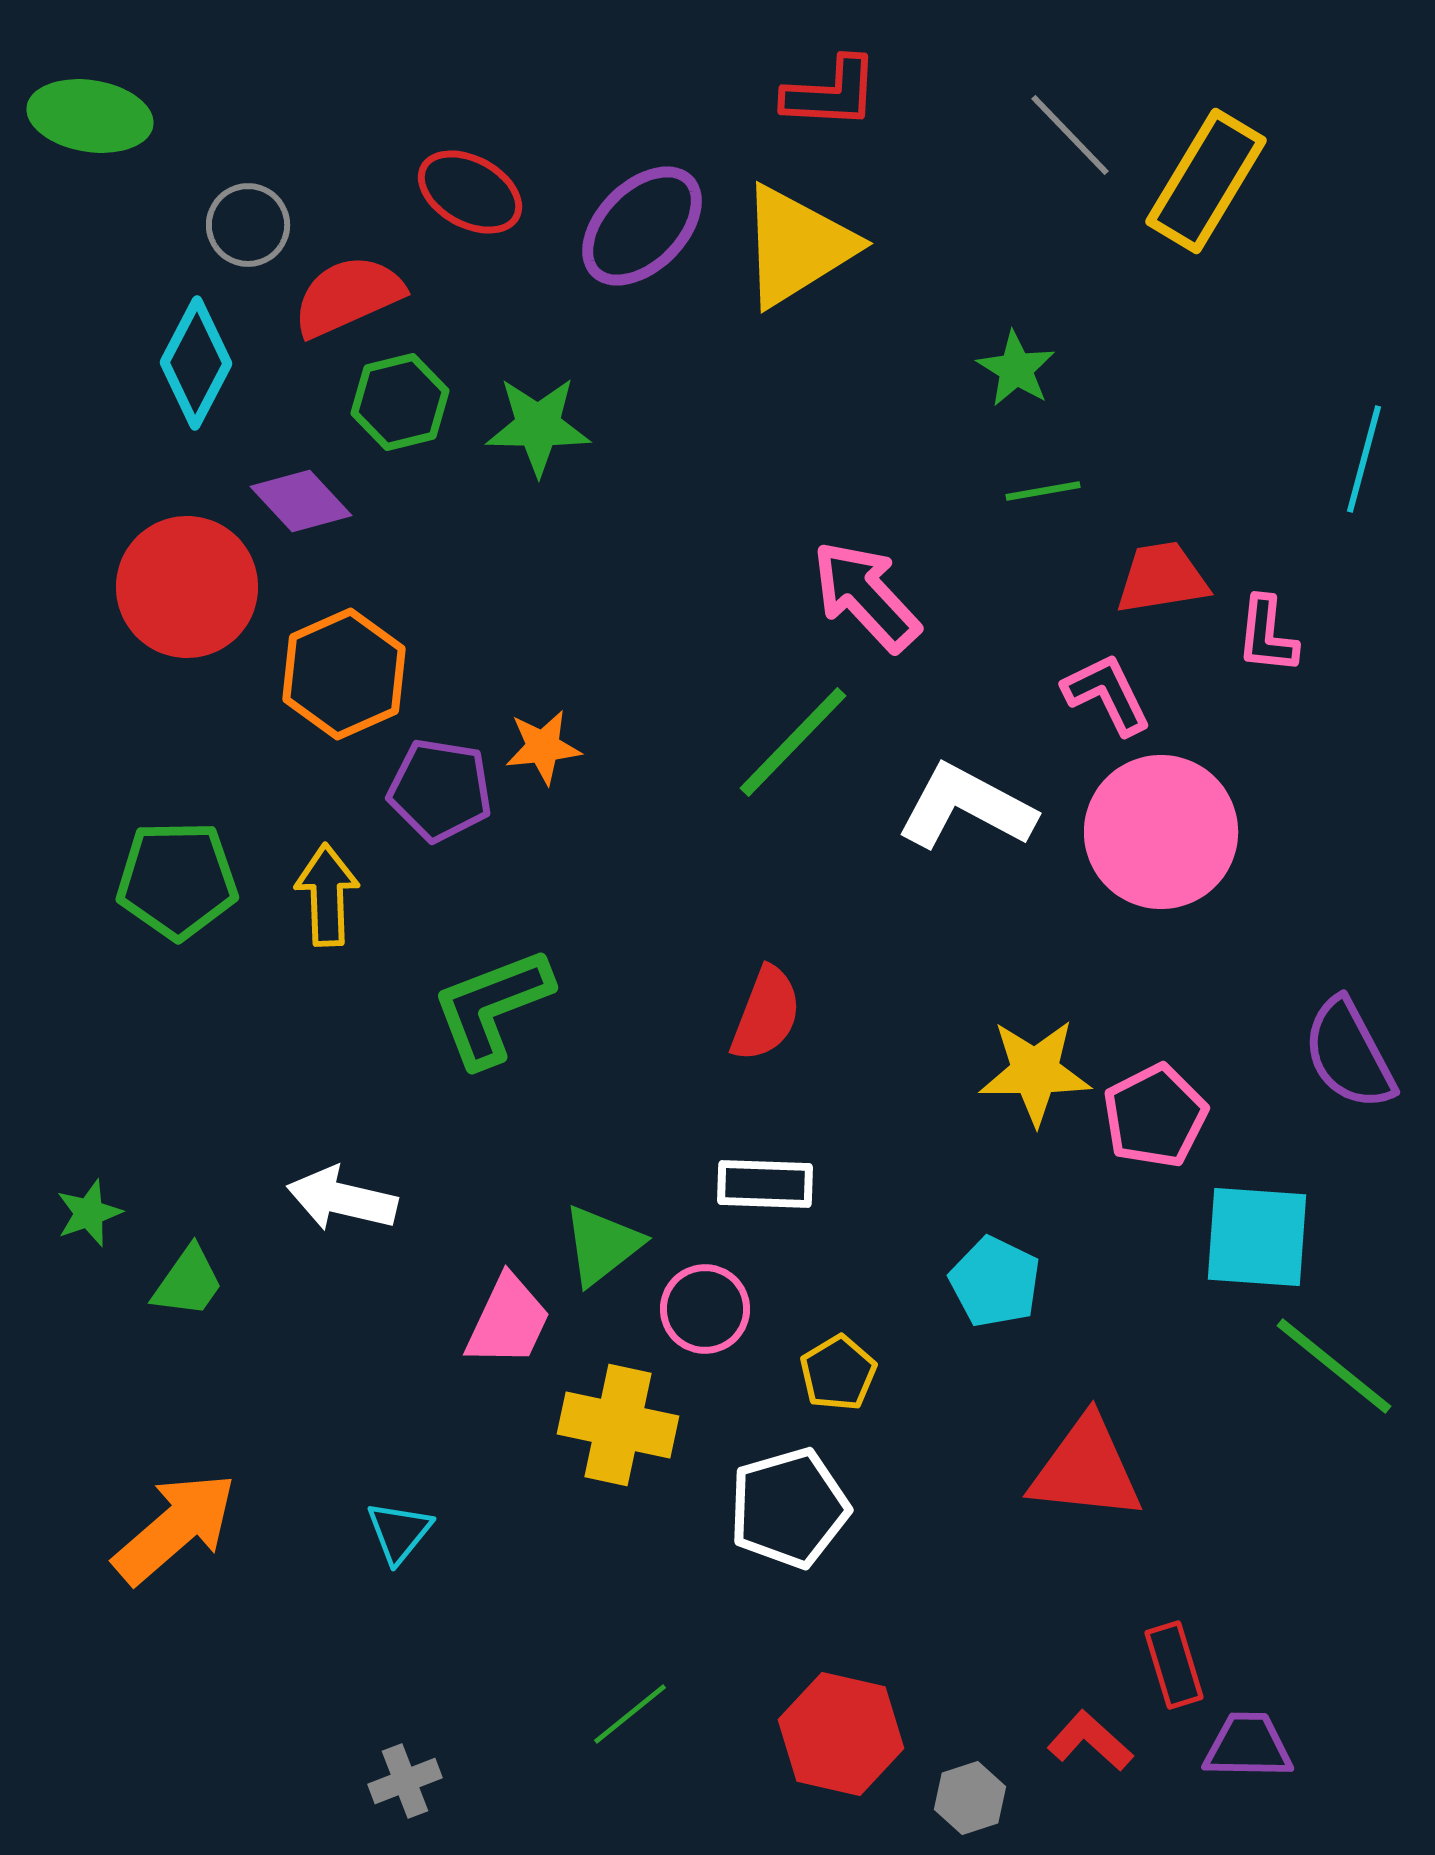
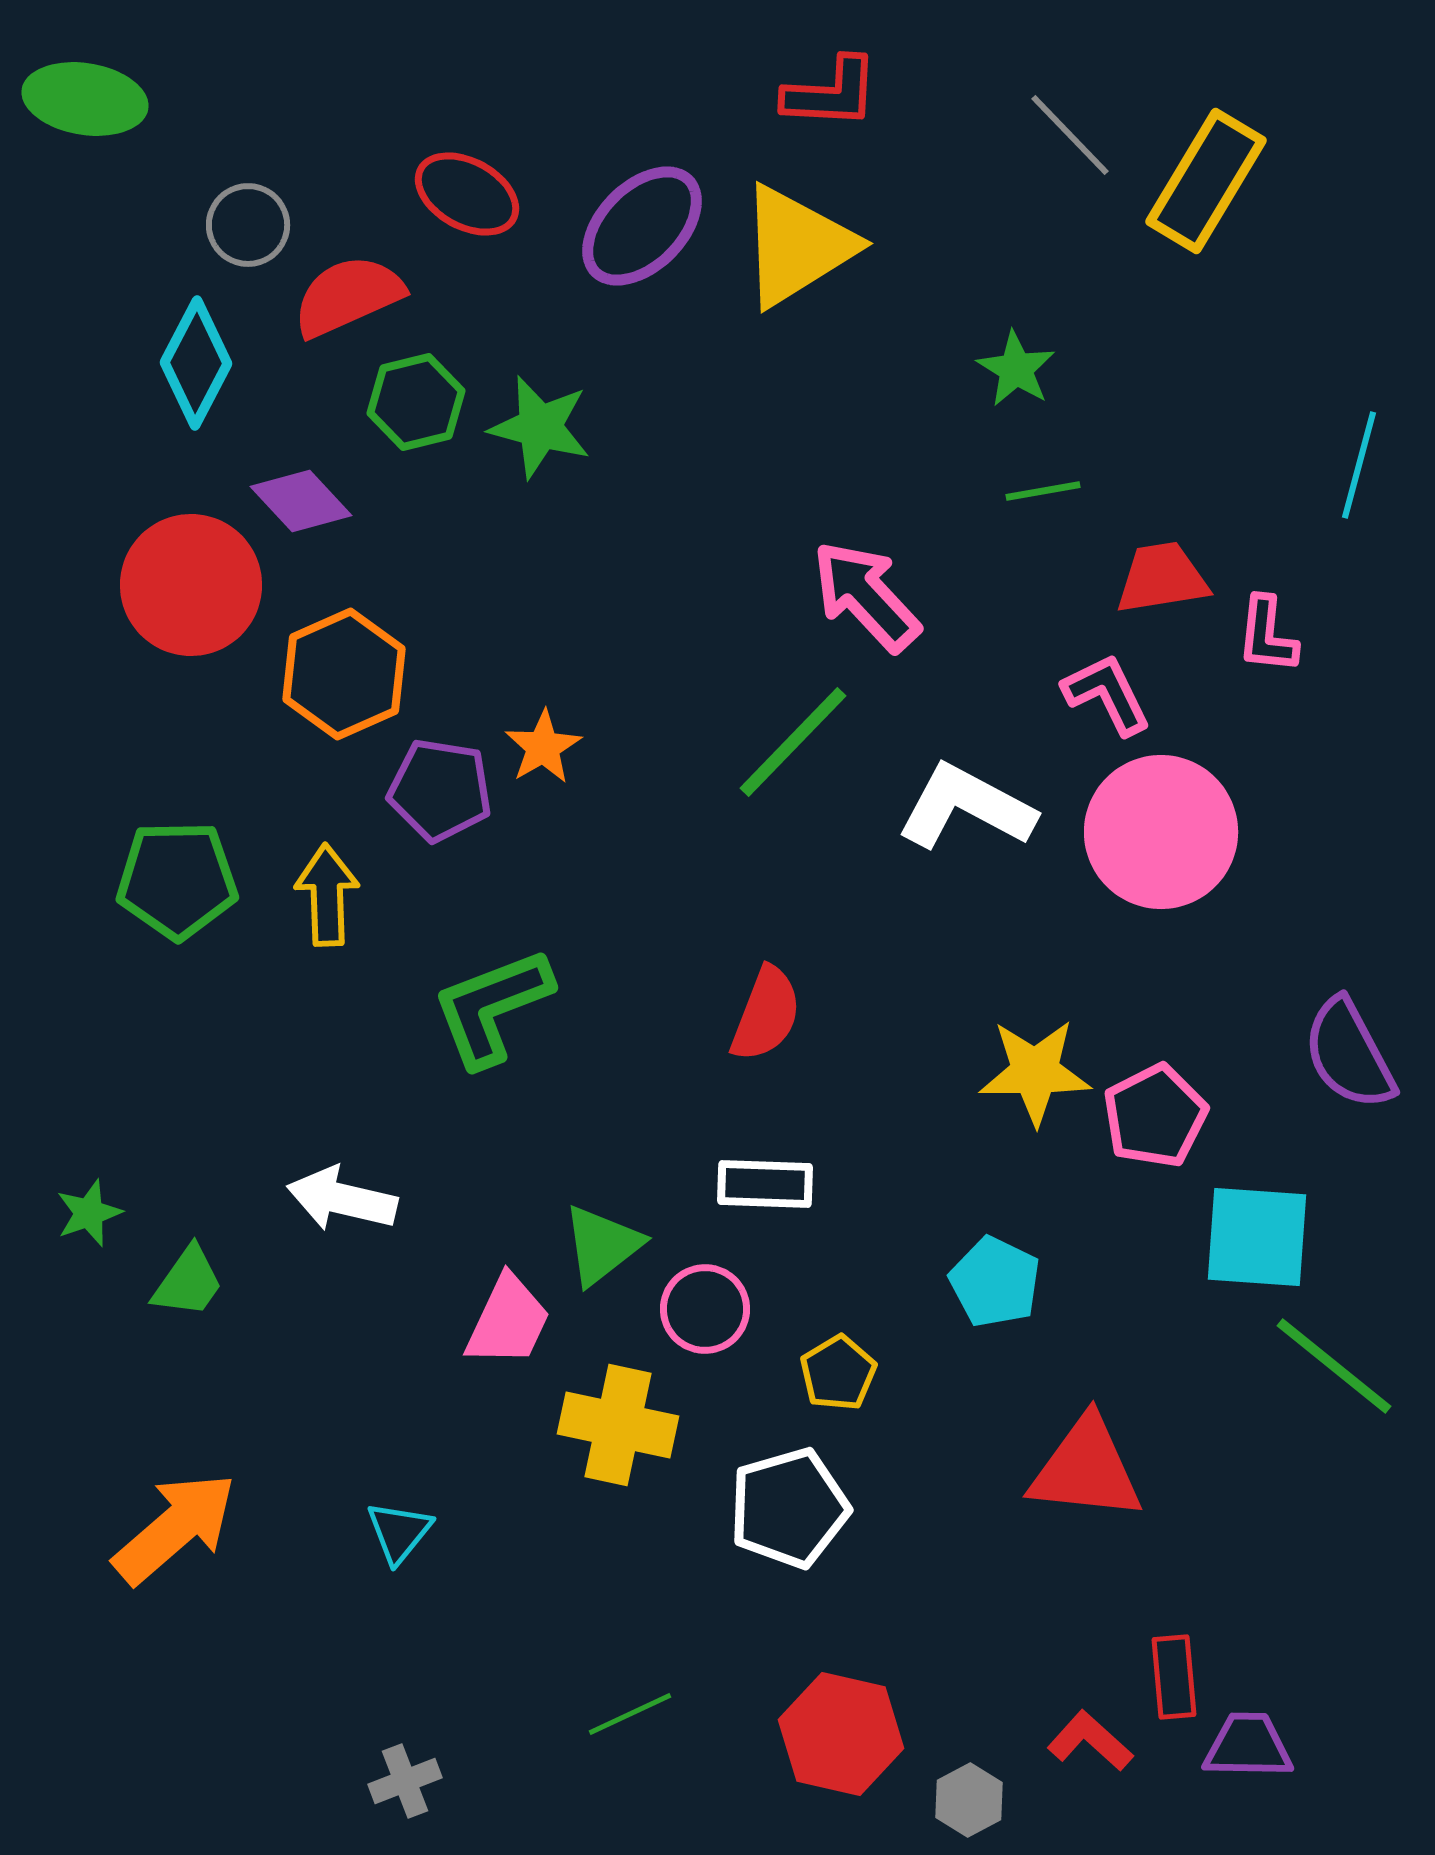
green ellipse at (90, 116): moved 5 px left, 17 px up
red ellipse at (470, 192): moved 3 px left, 2 px down
green hexagon at (400, 402): moved 16 px right
green star at (538, 426): moved 2 px right, 1 px down; rotated 14 degrees clockwise
cyan line at (1364, 459): moved 5 px left, 6 px down
red circle at (187, 587): moved 4 px right, 2 px up
orange star at (543, 747): rotated 24 degrees counterclockwise
red rectangle at (1174, 1665): moved 12 px down; rotated 12 degrees clockwise
green line at (630, 1714): rotated 14 degrees clockwise
gray hexagon at (970, 1798): moved 1 px left, 2 px down; rotated 10 degrees counterclockwise
